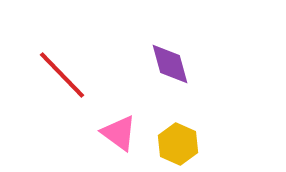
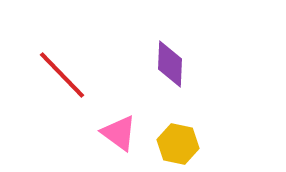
purple diamond: rotated 18 degrees clockwise
yellow hexagon: rotated 12 degrees counterclockwise
